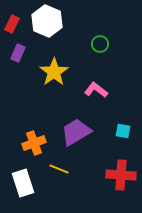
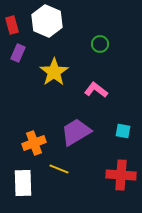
red rectangle: moved 1 px down; rotated 42 degrees counterclockwise
white rectangle: rotated 16 degrees clockwise
